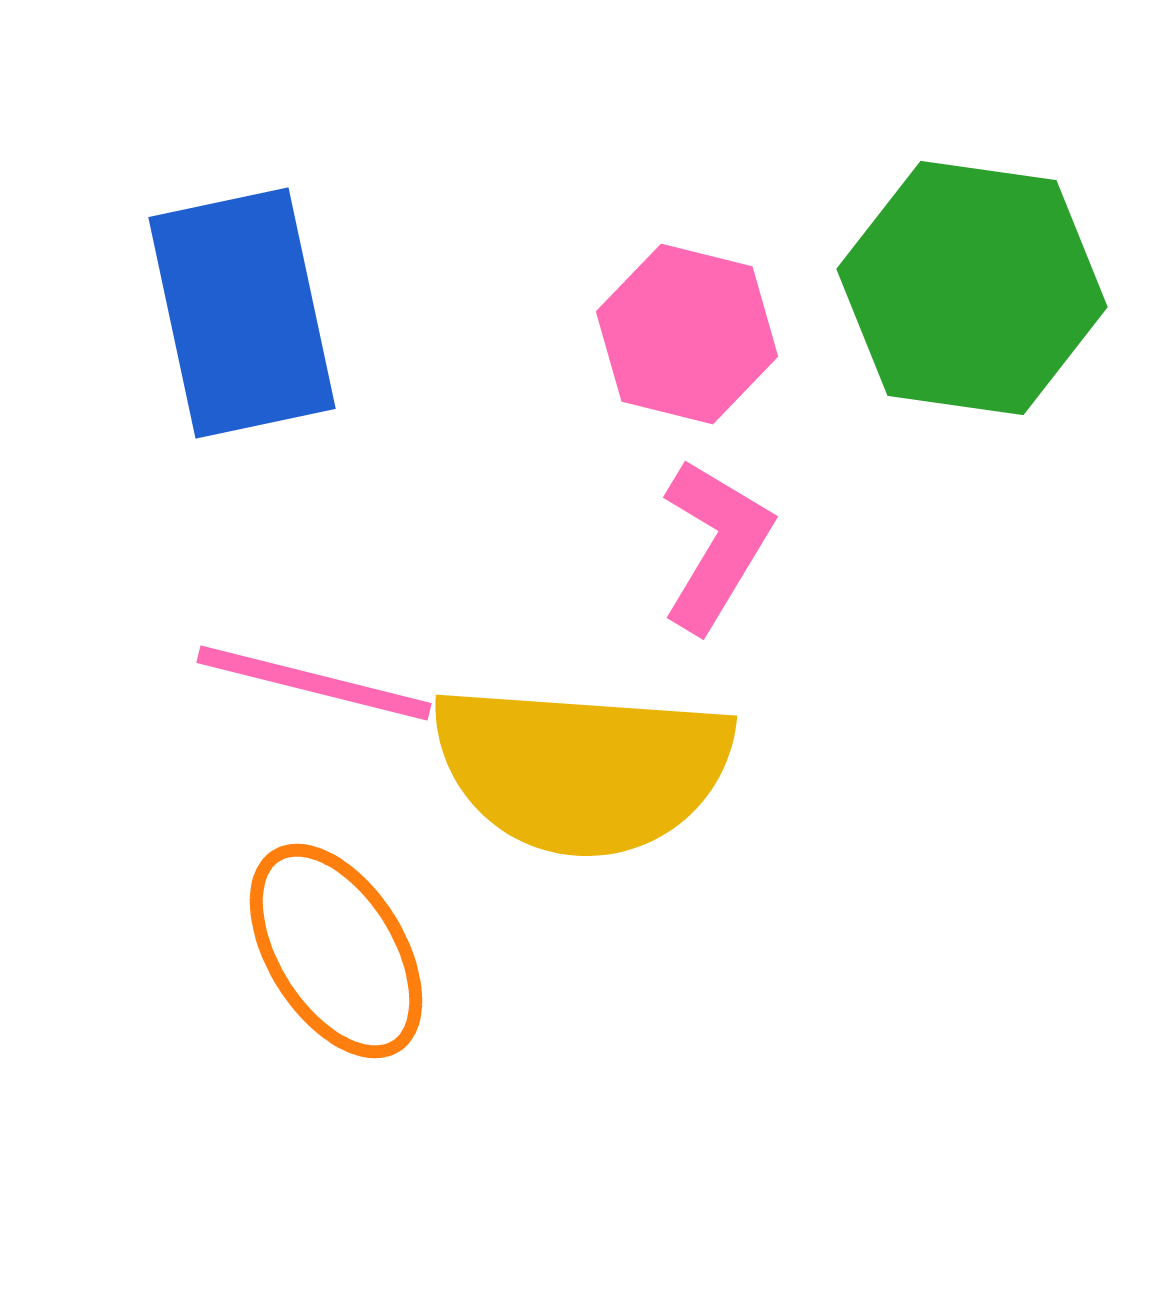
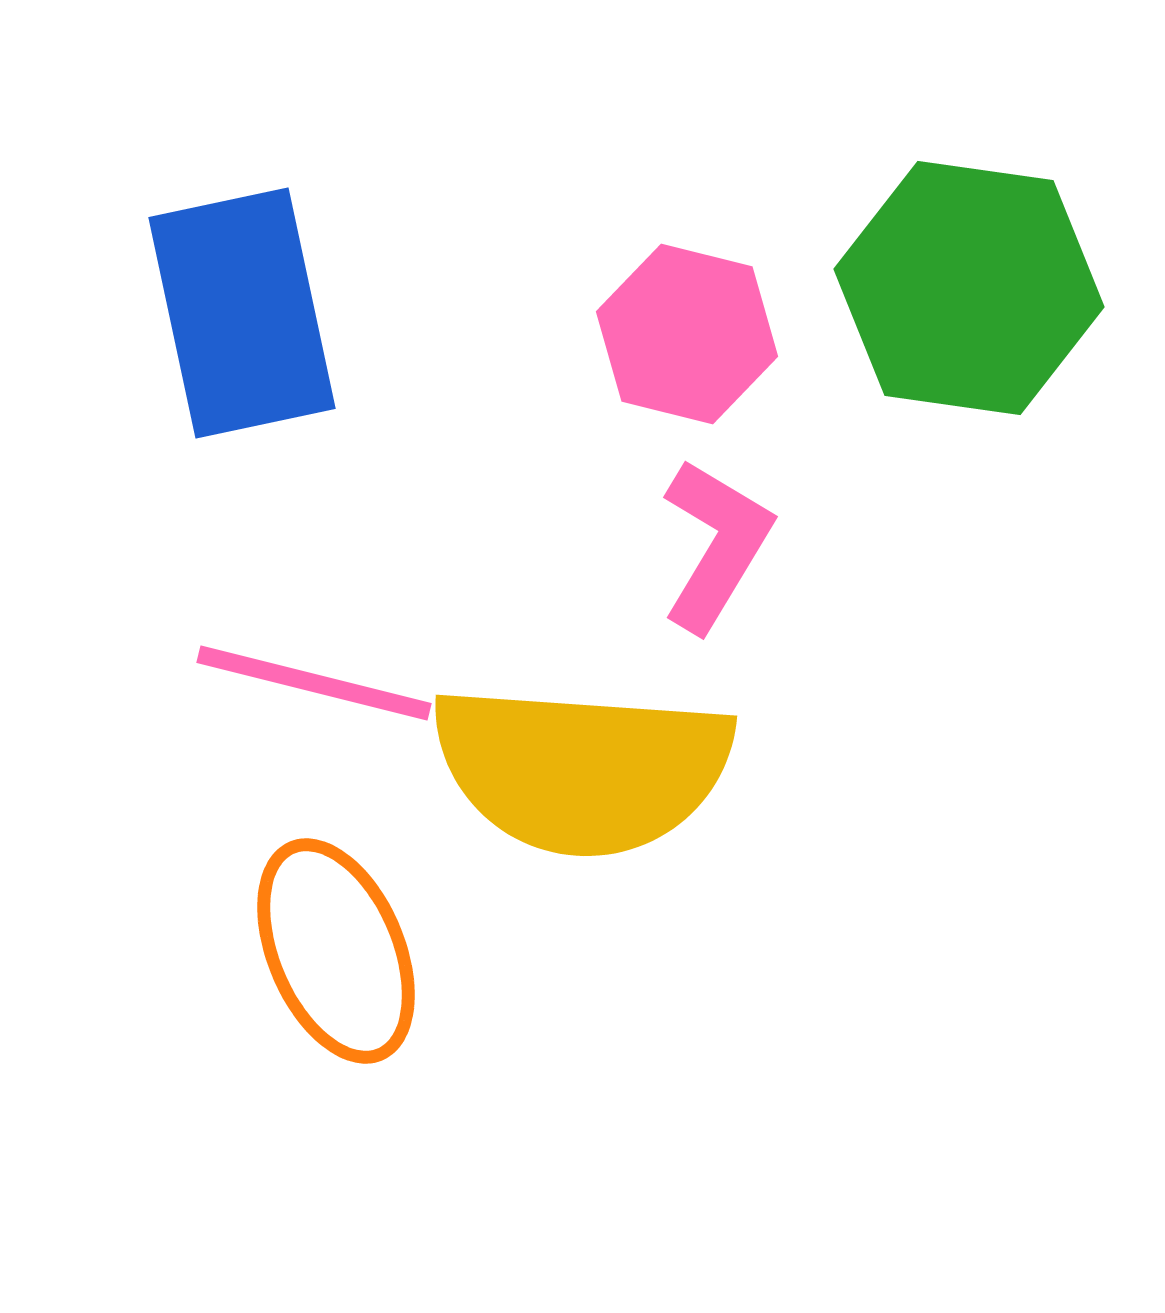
green hexagon: moved 3 px left
orange ellipse: rotated 9 degrees clockwise
